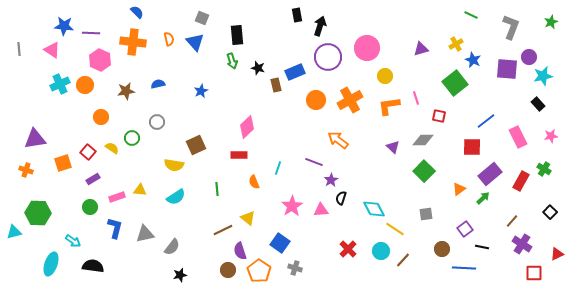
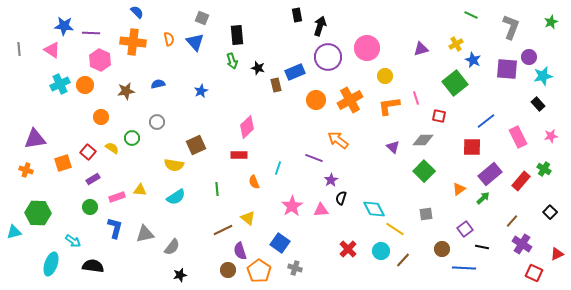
purple line at (314, 162): moved 4 px up
red rectangle at (521, 181): rotated 12 degrees clockwise
red square at (534, 273): rotated 24 degrees clockwise
